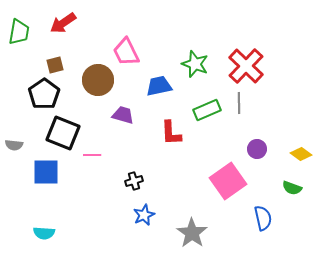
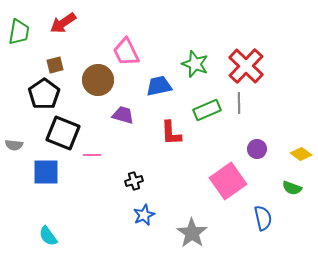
cyan semicircle: moved 4 px right, 3 px down; rotated 50 degrees clockwise
